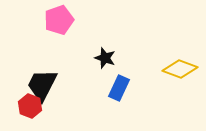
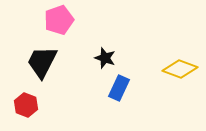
black trapezoid: moved 23 px up
red hexagon: moved 4 px left, 1 px up
